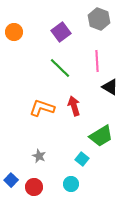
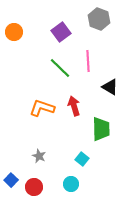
pink line: moved 9 px left
green trapezoid: moved 7 px up; rotated 60 degrees counterclockwise
